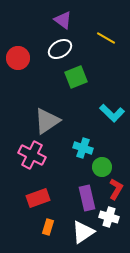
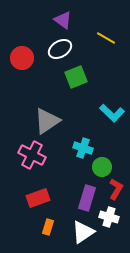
red circle: moved 4 px right
purple rectangle: rotated 30 degrees clockwise
